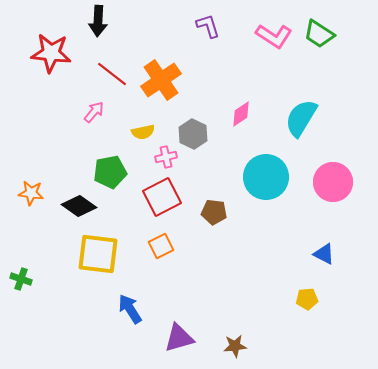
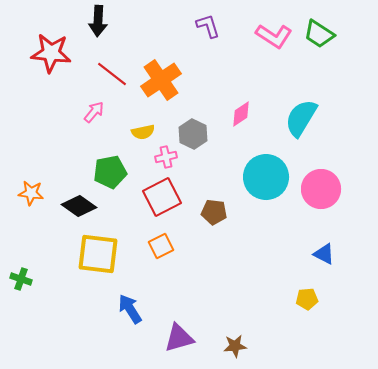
pink circle: moved 12 px left, 7 px down
